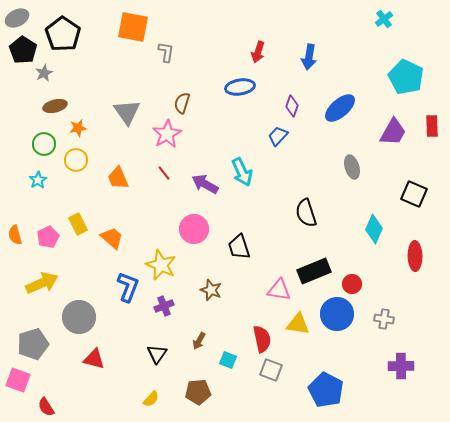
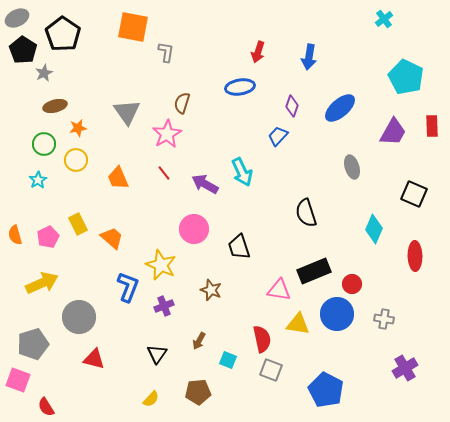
purple cross at (401, 366): moved 4 px right, 2 px down; rotated 30 degrees counterclockwise
